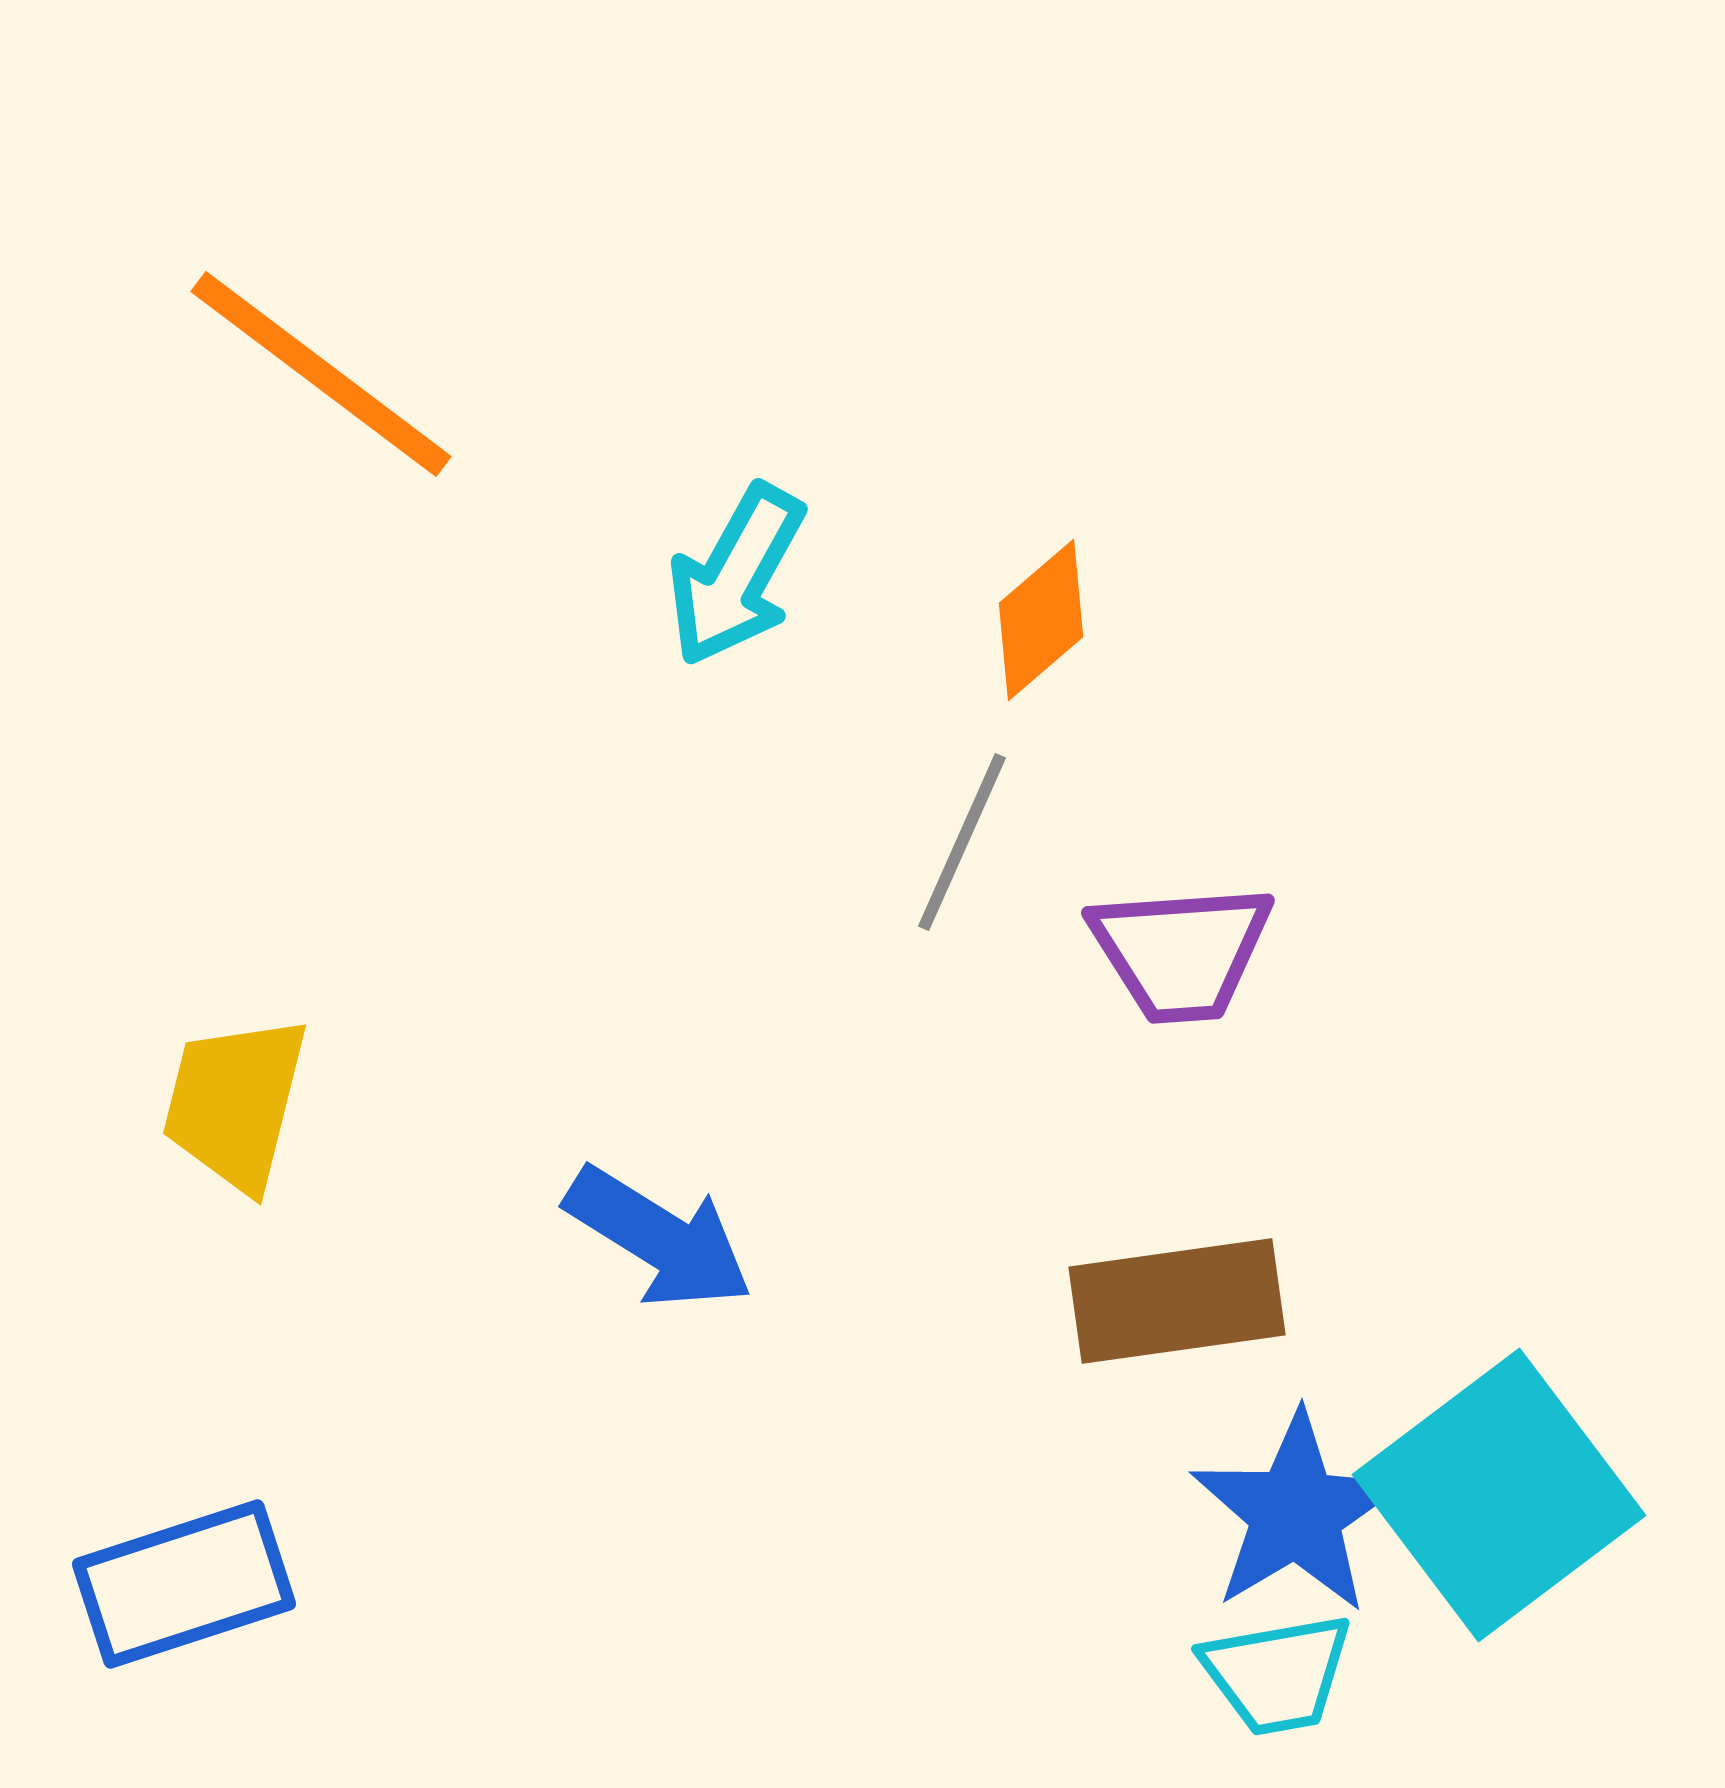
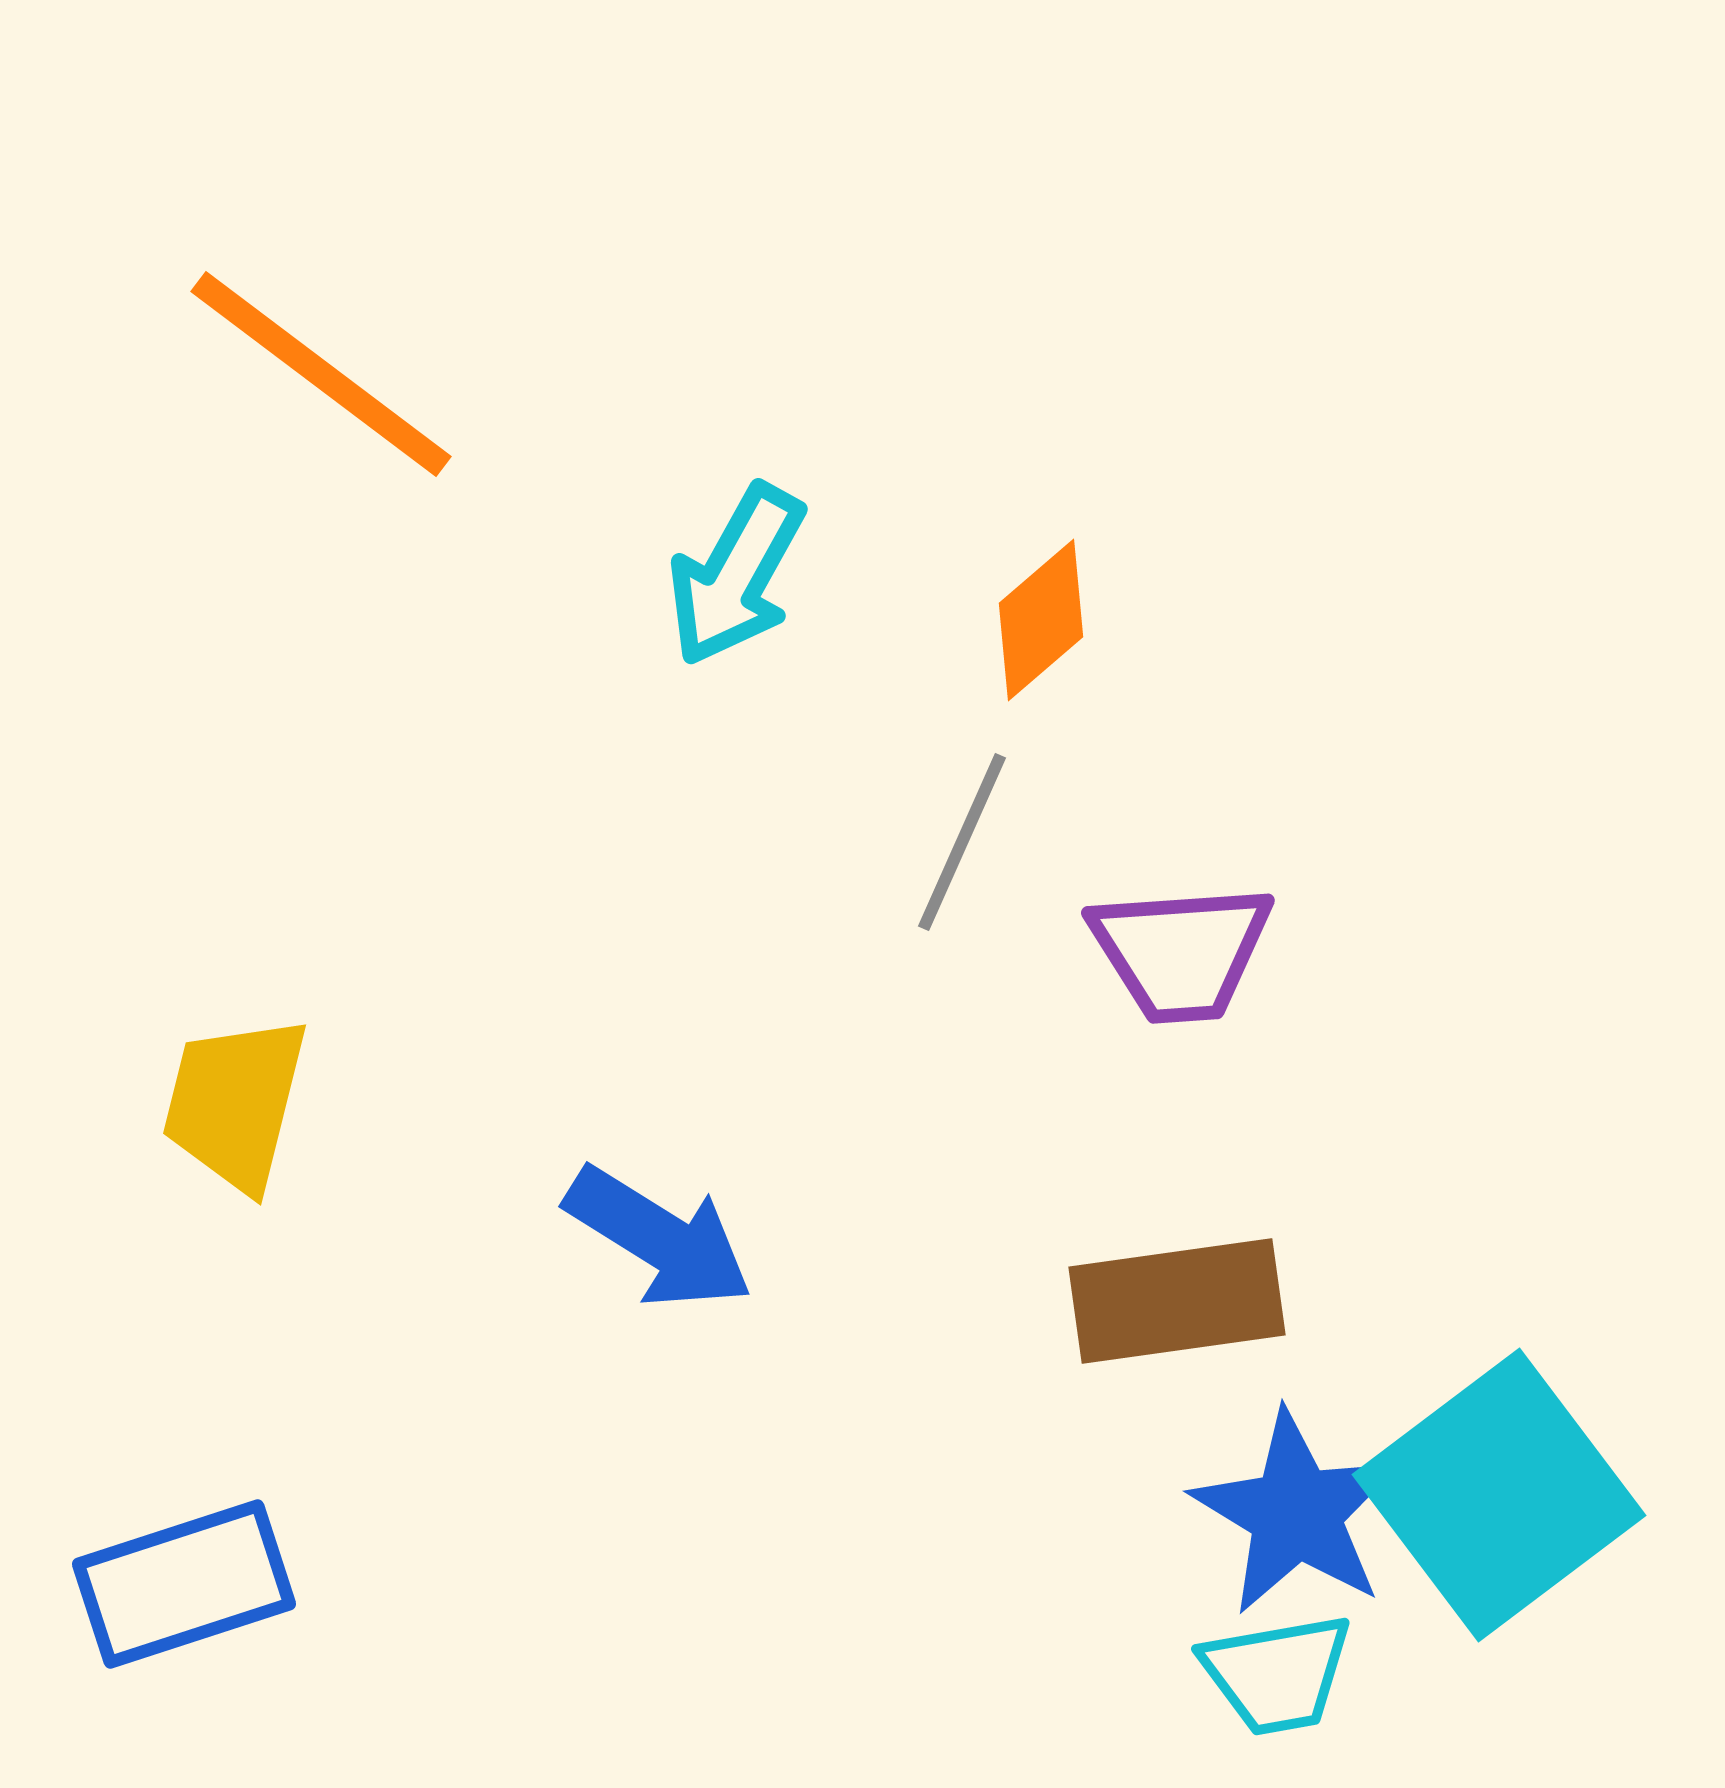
blue star: rotated 10 degrees counterclockwise
